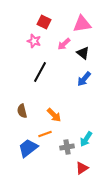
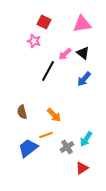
pink arrow: moved 1 px right, 10 px down
black line: moved 8 px right, 1 px up
brown semicircle: moved 1 px down
orange line: moved 1 px right, 1 px down
gray cross: rotated 24 degrees counterclockwise
